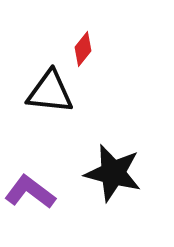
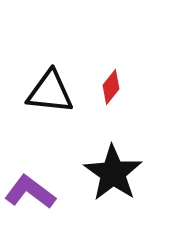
red diamond: moved 28 px right, 38 px down
black star: rotated 20 degrees clockwise
